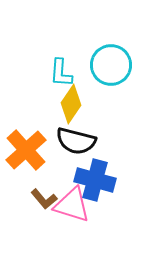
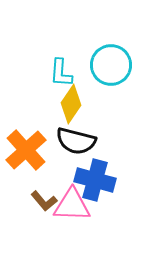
brown L-shape: moved 2 px down
pink triangle: rotated 15 degrees counterclockwise
